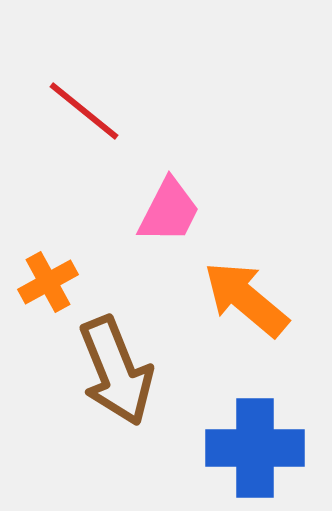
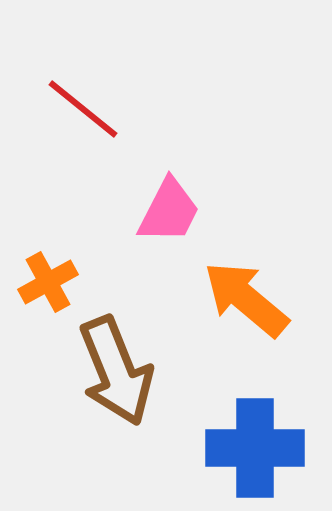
red line: moved 1 px left, 2 px up
